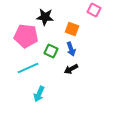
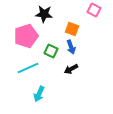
black star: moved 1 px left, 3 px up
pink pentagon: rotated 25 degrees counterclockwise
blue arrow: moved 2 px up
